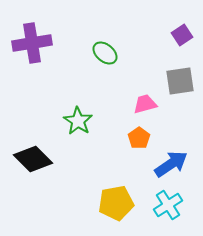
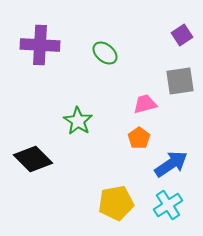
purple cross: moved 8 px right, 2 px down; rotated 12 degrees clockwise
